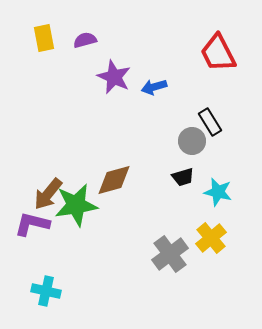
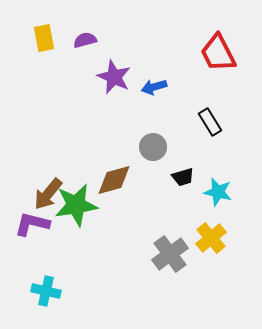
gray circle: moved 39 px left, 6 px down
